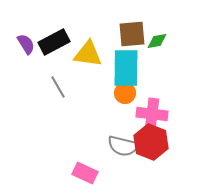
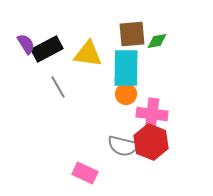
black rectangle: moved 7 px left, 7 px down
orange circle: moved 1 px right, 1 px down
